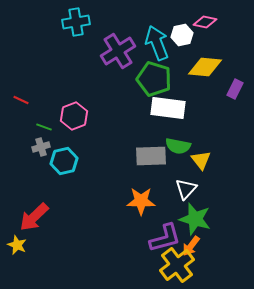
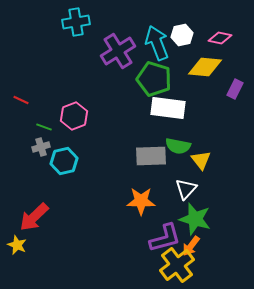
pink diamond: moved 15 px right, 16 px down
